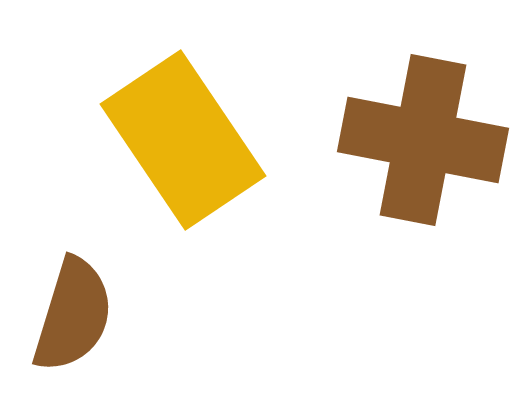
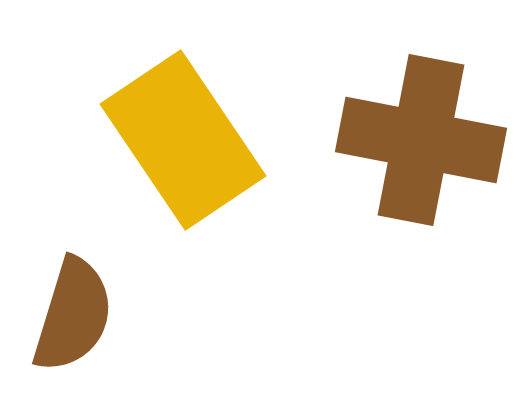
brown cross: moved 2 px left
